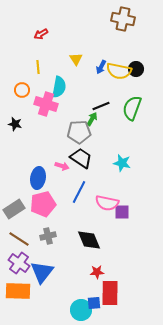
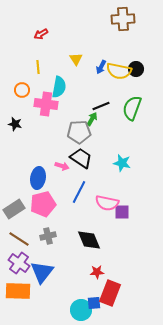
brown cross: rotated 15 degrees counterclockwise
pink cross: rotated 10 degrees counterclockwise
red rectangle: rotated 20 degrees clockwise
